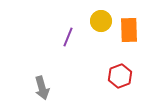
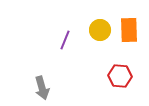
yellow circle: moved 1 px left, 9 px down
purple line: moved 3 px left, 3 px down
red hexagon: rotated 25 degrees clockwise
